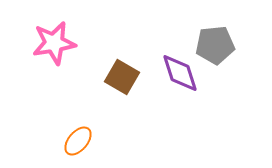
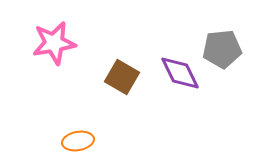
gray pentagon: moved 7 px right, 4 px down
purple diamond: rotated 9 degrees counterclockwise
orange ellipse: rotated 40 degrees clockwise
